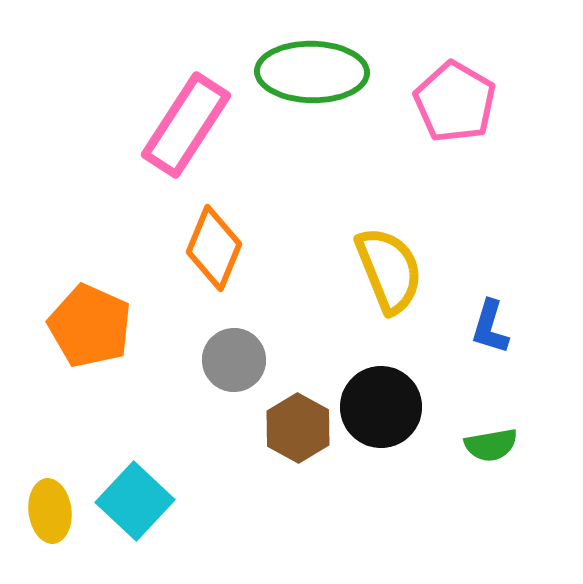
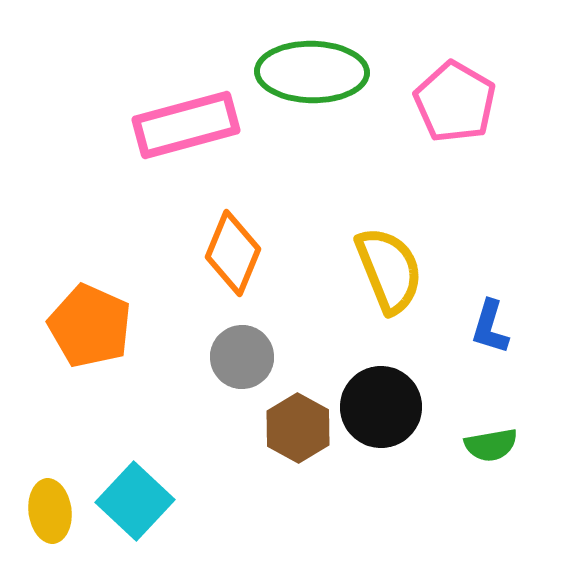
pink rectangle: rotated 42 degrees clockwise
orange diamond: moved 19 px right, 5 px down
gray circle: moved 8 px right, 3 px up
